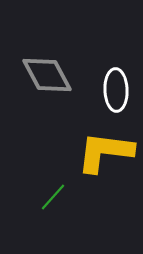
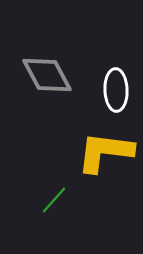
green line: moved 1 px right, 3 px down
